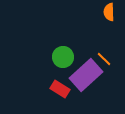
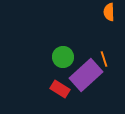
orange line: rotated 28 degrees clockwise
